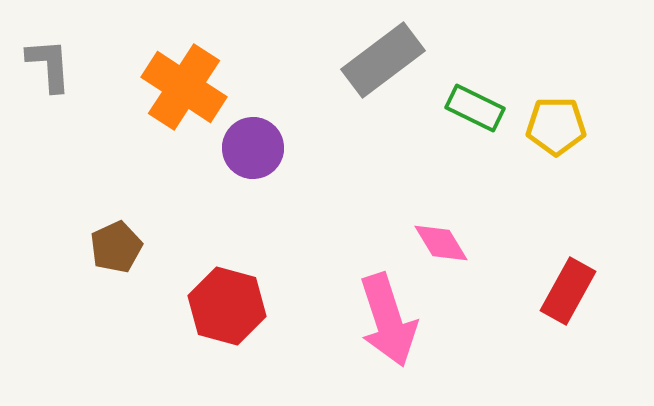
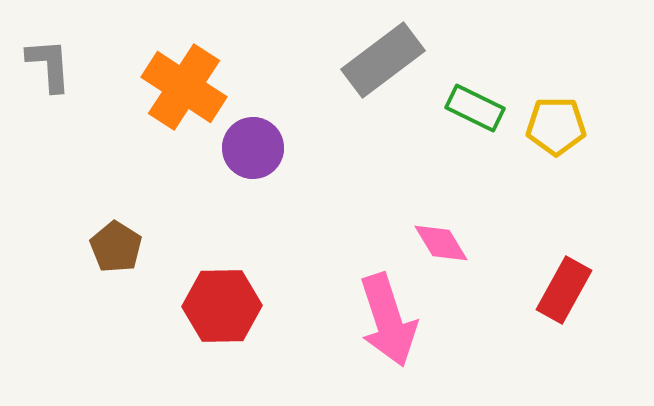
brown pentagon: rotated 15 degrees counterclockwise
red rectangle: moved 4 px left, 1 px up
red hexagon: moved 5 px left; rotated 16 degrees counterclockwise
